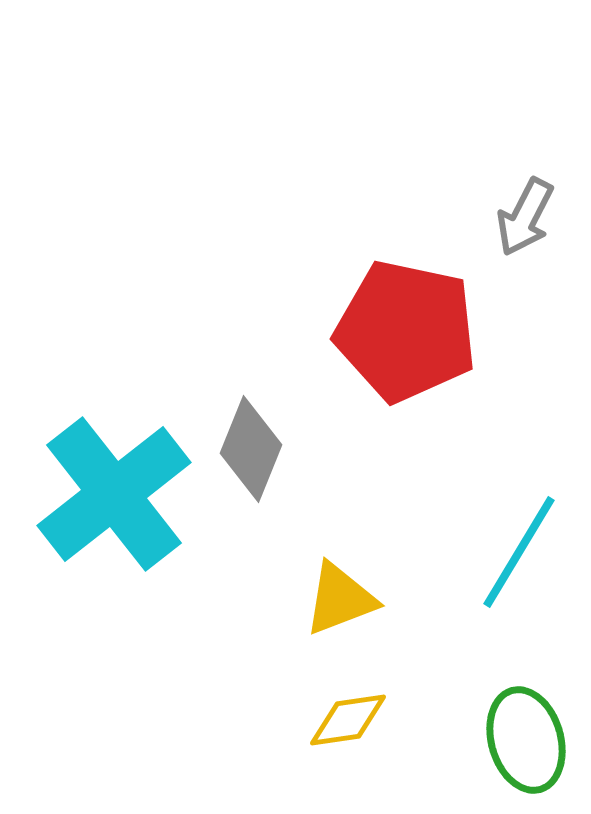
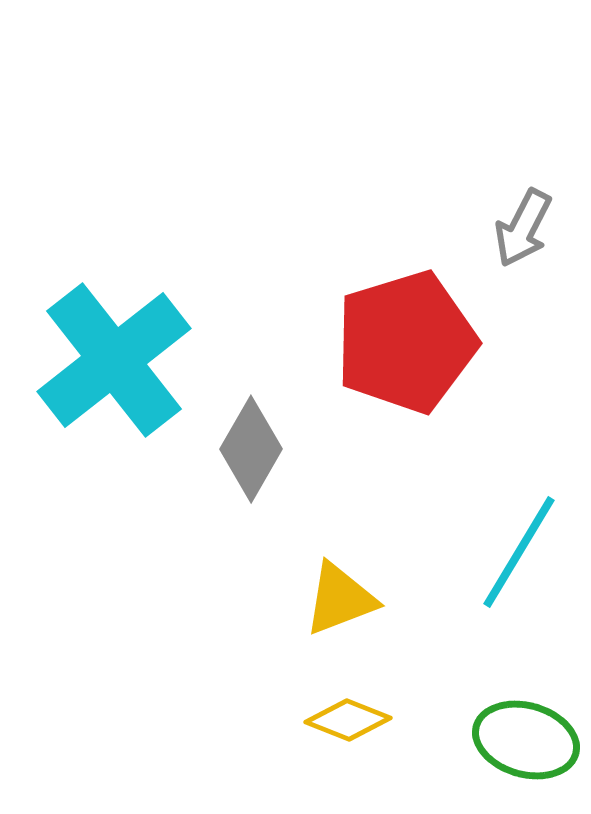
gray arrow: moved 2 px left, 11 px down
red pentagon: moved 11 px down; rotated 29 degrees counterclockwise
gray diamond: rotated 8 degrees clockwise
cyan cross: moved 134 px up
yellow diamond: rotated 30 degrees clockwise
green ellipse: rotated 58 degrees counterclockwise
